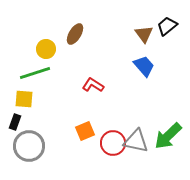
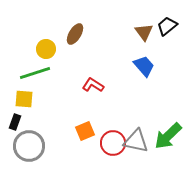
brown triangle: moved 2 px up
